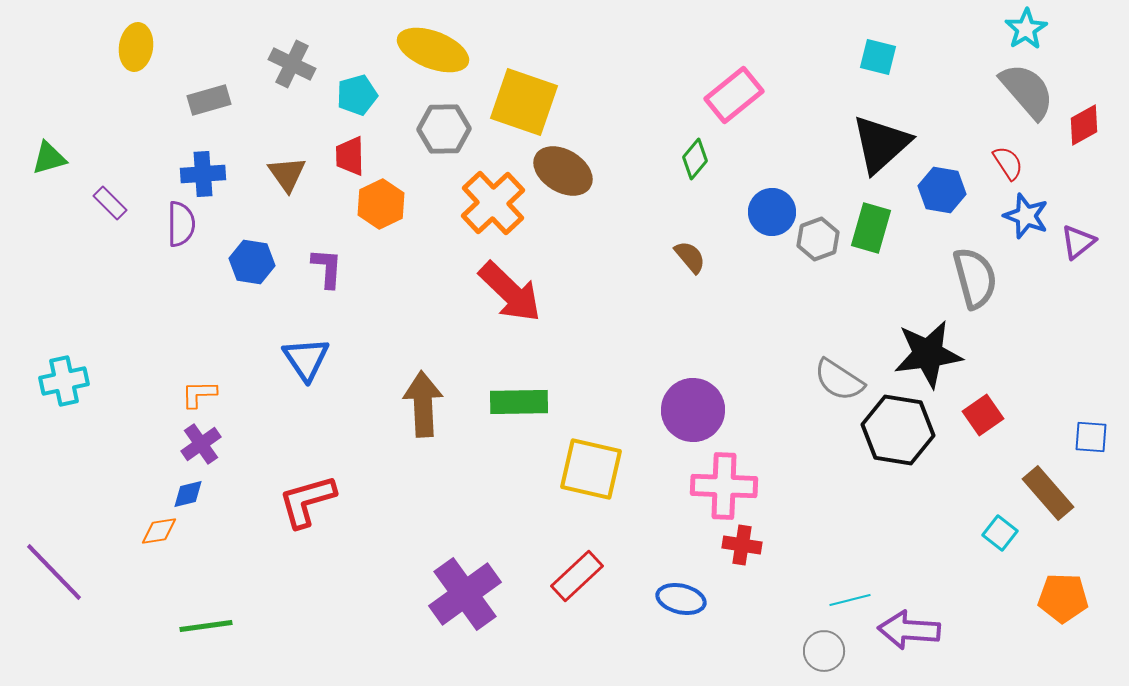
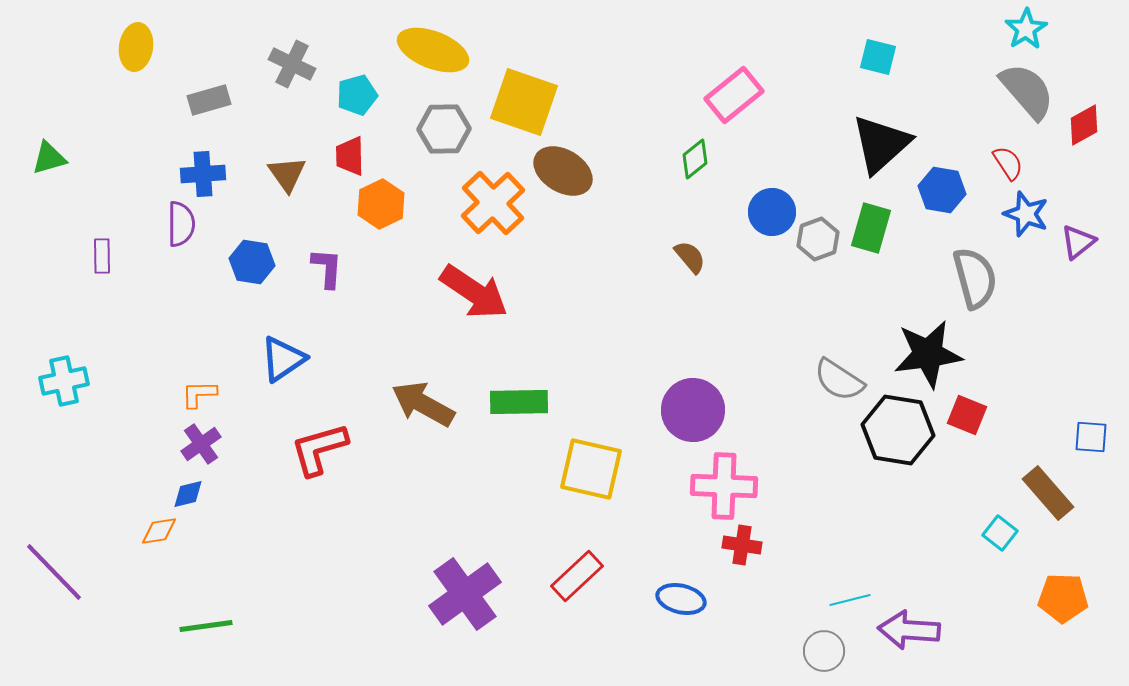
green diamond at (695, 159): rotated 12 degrees clockwise
purple rectangle at (110, 203): moved 8 px left, 53 px down; rotated 44 degrees clockwise
blue star at (1026, 216): moved 2 px up
red arrow at (510, 292): moved 36 px left; rotated 10 degrees counterclockwise
blue triangle at (306, 359): moved 23 px left; rotated 30 degrees clockwise
brown arrow at (423, 404): rotated 58 degrees counterclockwise
red square at (983, 415): moved 16 px left; rotated 33 degrees counterclockwise
red L-shape at (307, 501): moved 12 px right, 52 px up
